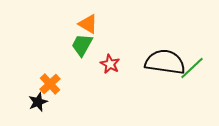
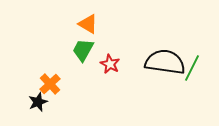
green trapezoid: moved 1 px right, 5 px down
green line: rotated 20 degrees counterclockwise
